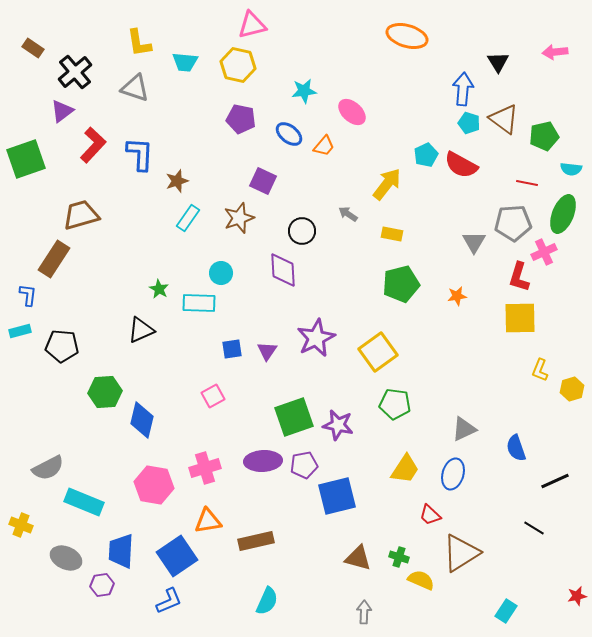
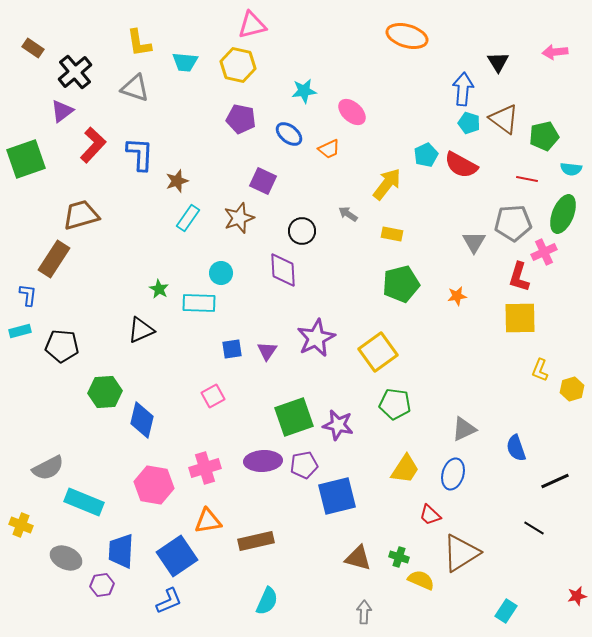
orange trapezoid at (324, 146): moved 5 px right, 3 px down; rotated 25 degrees clockwise
red line at (527, 183): moved 4 px up
